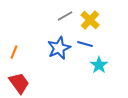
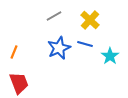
gray line: moved 11 px left
cyan star: moved 11 px right, 9 px up
red trapezoid: rotated 15 degrees clockwise
